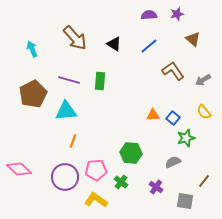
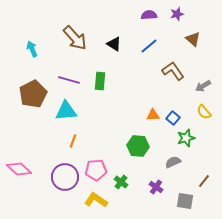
gray arrow: moved 6 px down
green hexagon: moved 7 px right, 7 px up
